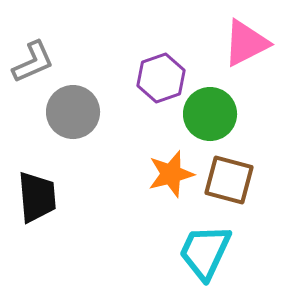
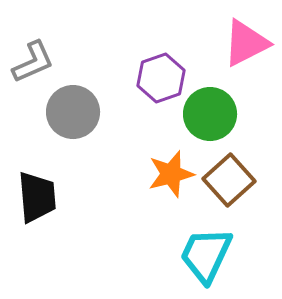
brown square: rotated 33 degrees clockwise
cyan trapezoid: moved 1 px right, 3 px down
